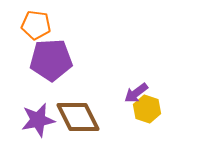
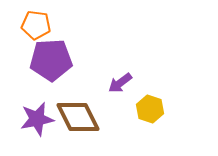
purple arrow: moved 16 px left, 10 px up
yellow hexagon: moved 3 px right
purple star: moved 1 px left, 1 px up
